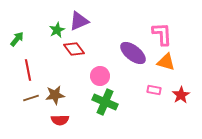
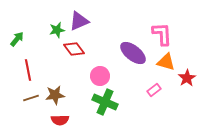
green star: rotated 14 degrees clockwise
pink rectangle: rotated 48 degrees counterclockwise
red star: moved 6 px right, 17 px up
